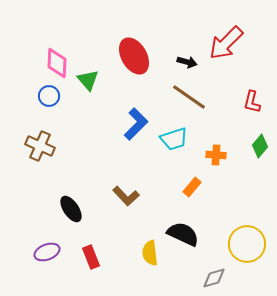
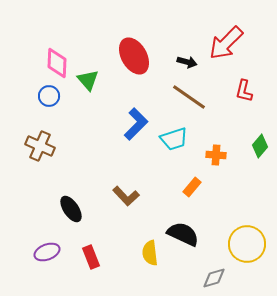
red L-shape: moved 8 px left, 11 px up
